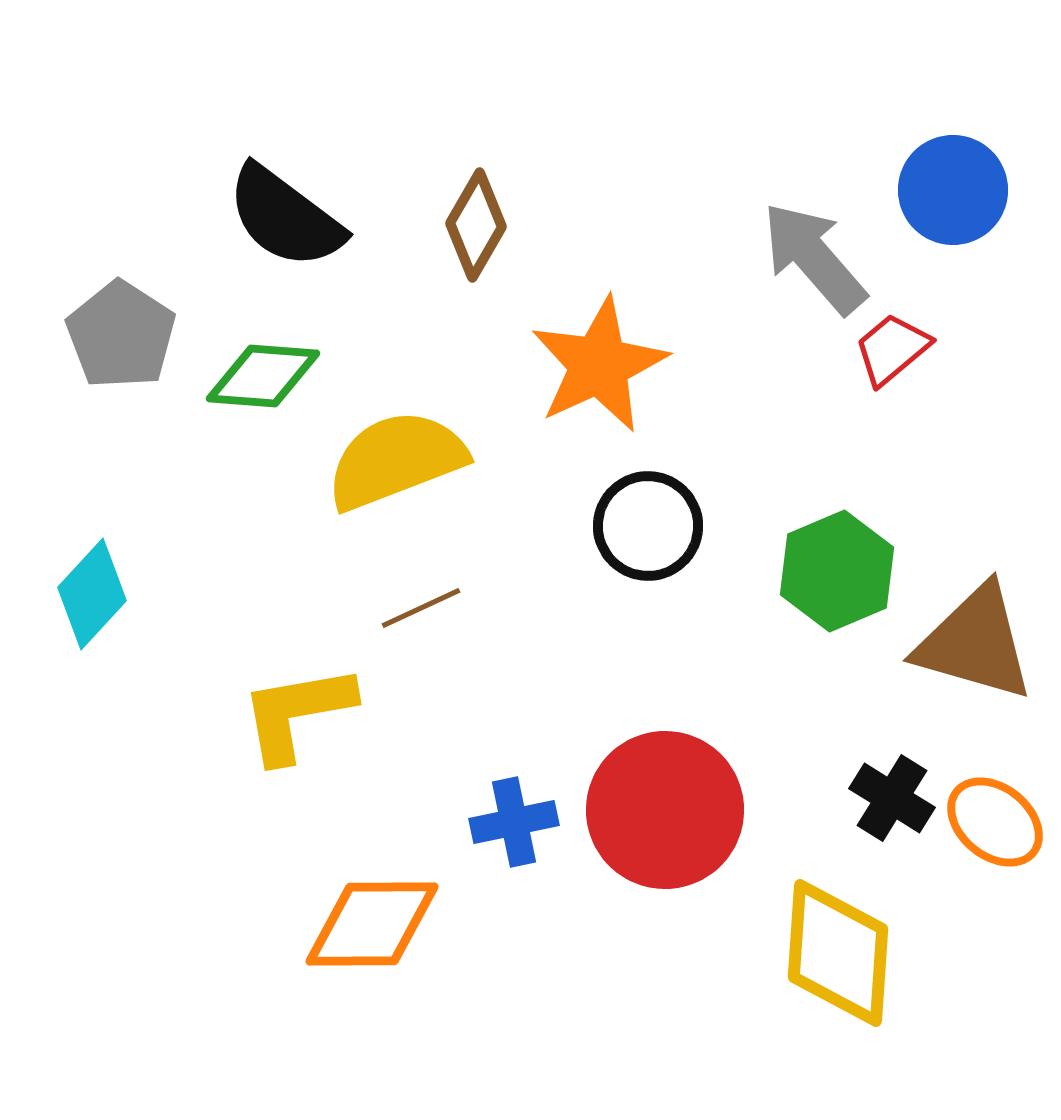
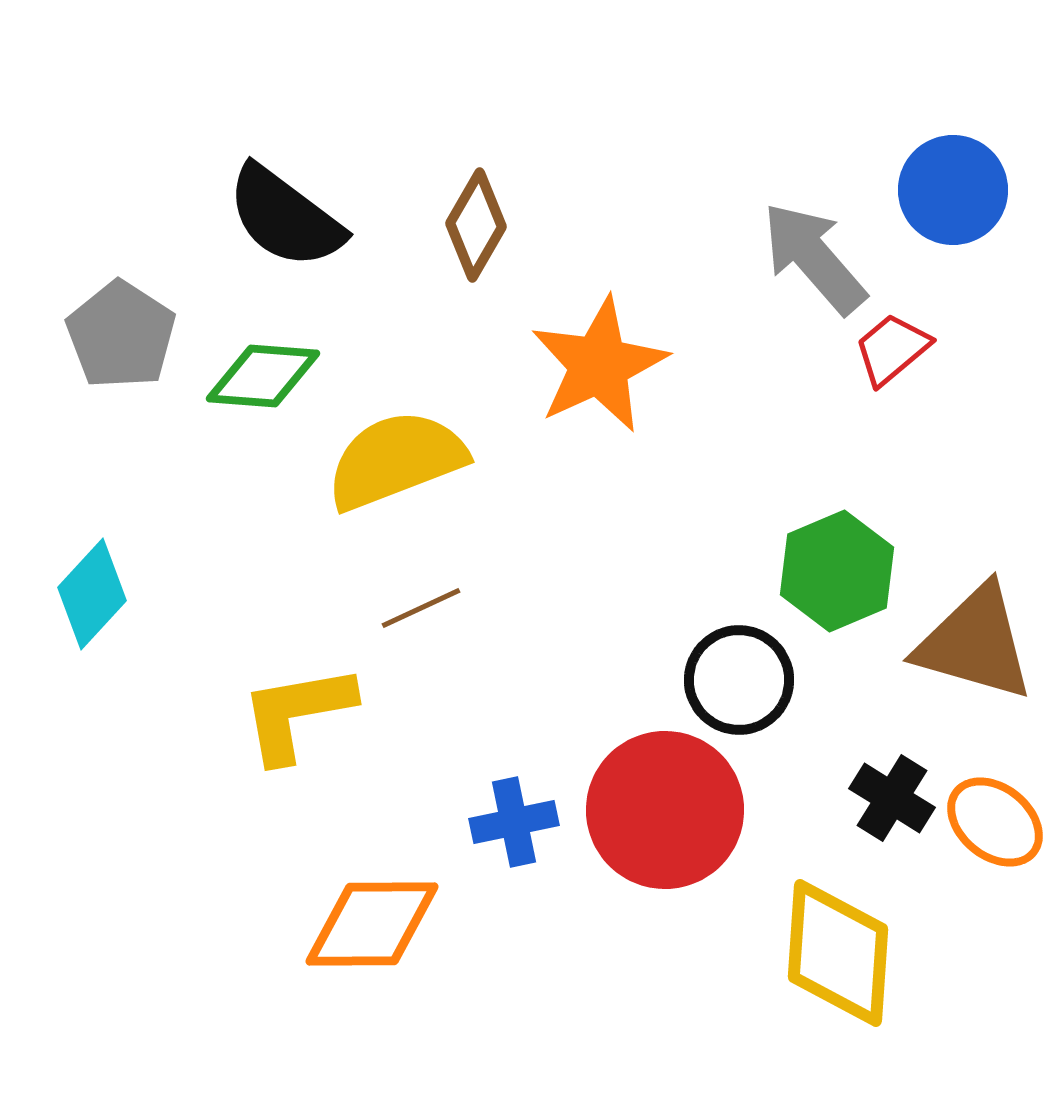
black circle: moved 91 px right, 154 px down
